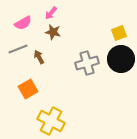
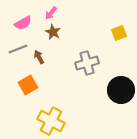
brown star: rotated 14 degrees clockwise
black circle: moved 31 px down
orange square: moved 4 px up
